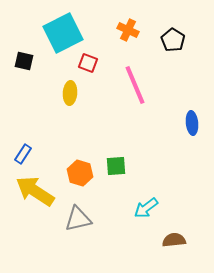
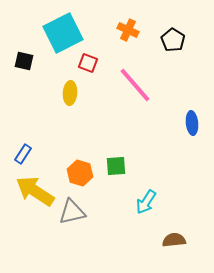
pink line: rotated 18 degrees counterclockwise
cyan arrow: moved 6 px up; rotated 20 degrees counterclockwise
gray triangle: moved 6 px left, 7 px up
